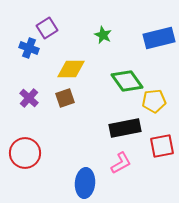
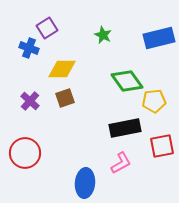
yellow diamond: moved 9 px left
purple cross: moved 1 px right, 3 px down
